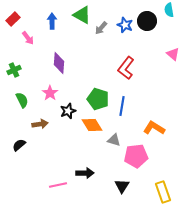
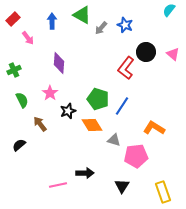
cyan semicircle: rotated 48 degrees clockwise
black circle: moved 1 px left, 31 px down
blue line: rotated 24 degrees clockwise
brown arrow: rotated 119 degrees counterclockwise
